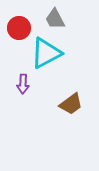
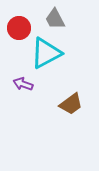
purple arrow: rotated 108 degrees clockwise
